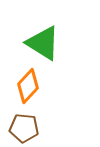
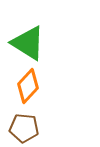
green triangle: moved 15 px left
